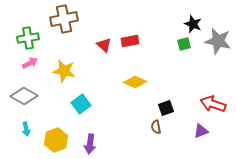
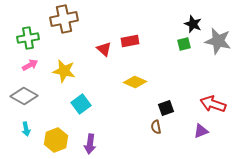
red triangle: moved 4 px down
pink arrow: moved 2 px down
